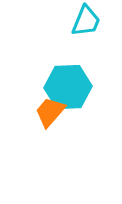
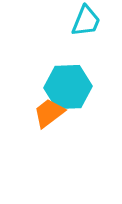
orange trapezoid: moved 1 px left, 1 px down; rotated 12 degrees clockwise
